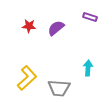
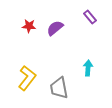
purple rectangle: rotated 32 degrees clockwise
purple semicircle: moved 1 px left
yellow L-shape: rotated 10 degrees counterclockwise
gray trapezoid: rotated 75 degrees clockwise
